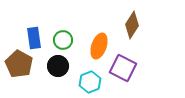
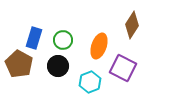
blue rectangle: rotated 25 degrees clockwise
